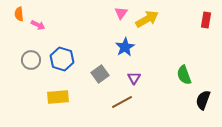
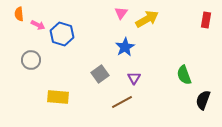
blue hexagon: moved 25 px up
yellow rectangle: rotated 10 degrees clockwise
